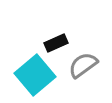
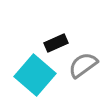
cyan square: rotated 9 degrees counterclockwise
